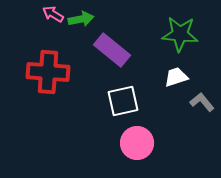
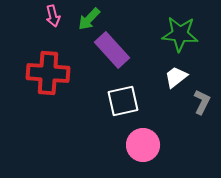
pink arrow: moved 2 px down; rotated 135 degrees counterclockwise
green arrow: moved 8 px right; rotated 145 degrees clockwise
purple rectangle: rotated 9 degrees clockwise
red cross: moved 1 px down
white trapezoid: rotated 20 degrees counterclockwise
gray L-shape: rotated 65 degrees clockwise
pink circle: moved 6 px right, 2 px down
